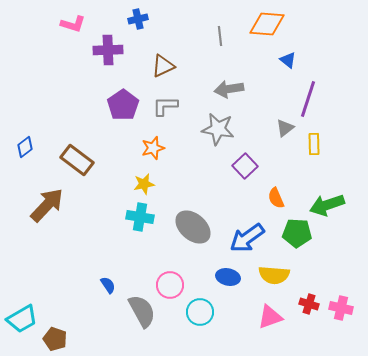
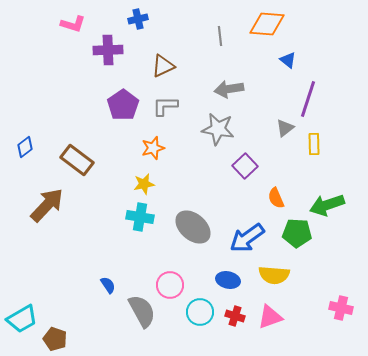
blue ellipse: moved 3 px down
red cross: moved 74 px left, 12 px down
